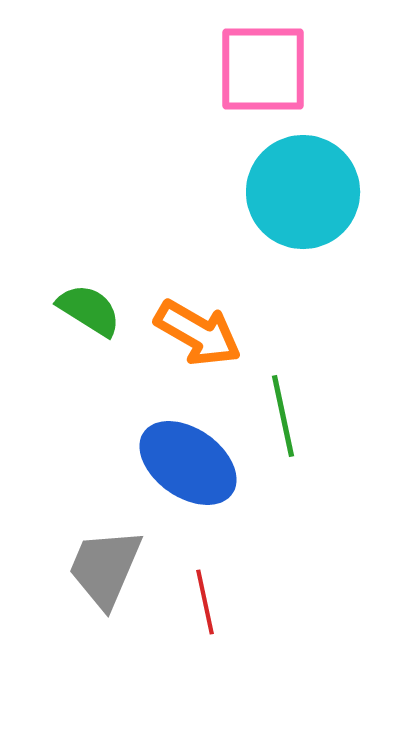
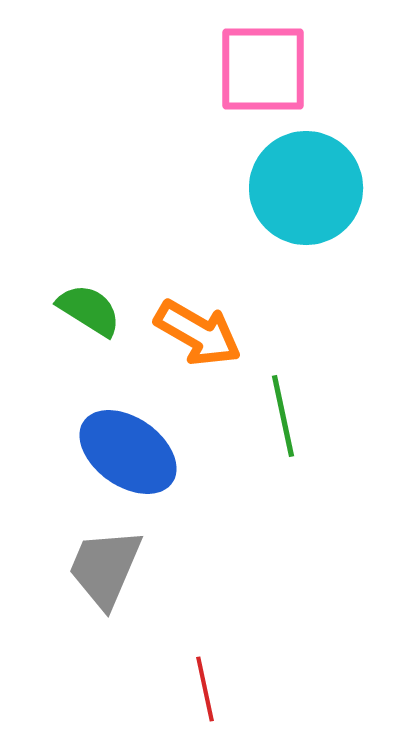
cyan circle: moved 3 px right, 4 px up
blue ellipse: moved 60 px left, 11 px up
red line: moved 87 px down
